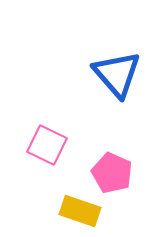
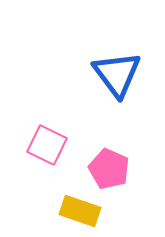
blue triangle: rotated 4 degrees clockwise
pink pentagon: moved 3 px left, 4 px up
